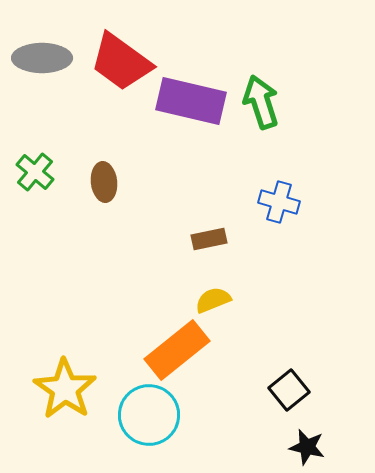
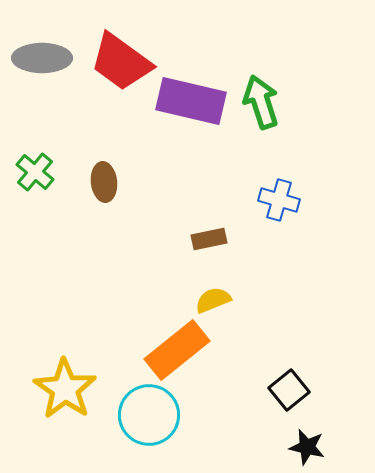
blue cross: moved 2 px up
